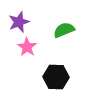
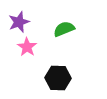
green semicircle: moved 1 px up
black hexagon: moved 2 px right, 1 px down
